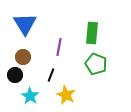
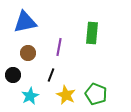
blue triangle: moved 2 px up; rotated 50 degrees clockwise
brown circle: moved 5 px right, 4 px up
green pentagon: moved 30 px down
black circle: moved 2 px left
cyan star: rotated 12 degrees clockwise
